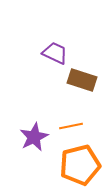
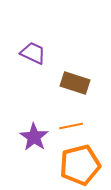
purple trapezoid: moved 22 px left
brown rectangle: moved 7 px left, 3 px down
purple star: rotated 12 degrees counterclockwise
